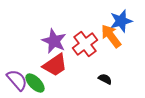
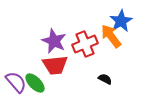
blue star: rotated 15 degrees counterclockwise
red cross: rotated 15 degrees clockwise
red trapezoid: rotated 28 degrees clockwise
purple semicircle: moved 1 px left, 2 px down
